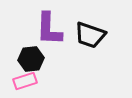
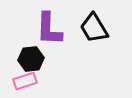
black trapezoid: moved 4 px right, 7 px up; rotated 40 degrees clockwise
